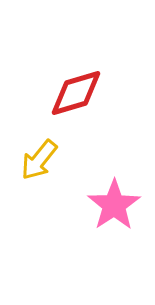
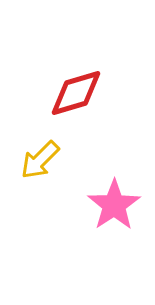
yellow arrow: moved 1 px right; rotated 6 degrees clockwise
